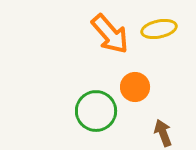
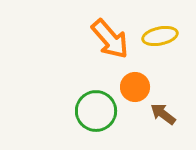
yellow ellipse: moved 1 px right, 7 px down
orange arrow: moved 5 px down
brown arrow: moved 19 px up; rotated 32 degrees counterclockwise
